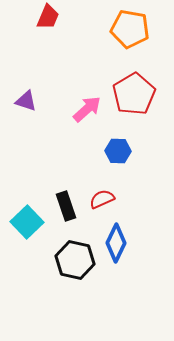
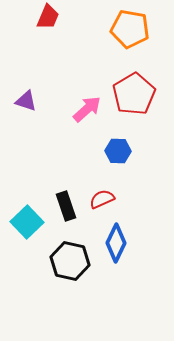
black hexagon: moved 5 px left, 1 px down
